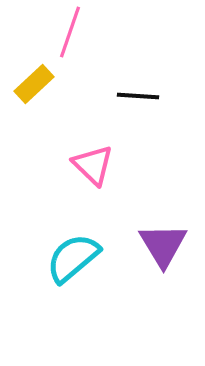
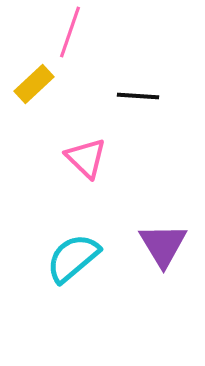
pink triangle: moved 7 px left, 7 px up
